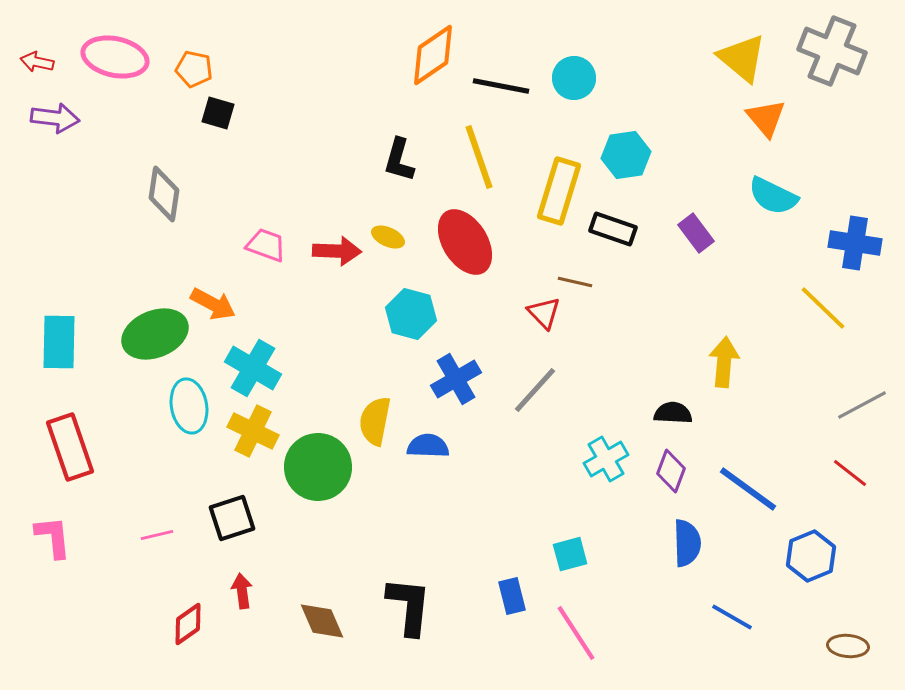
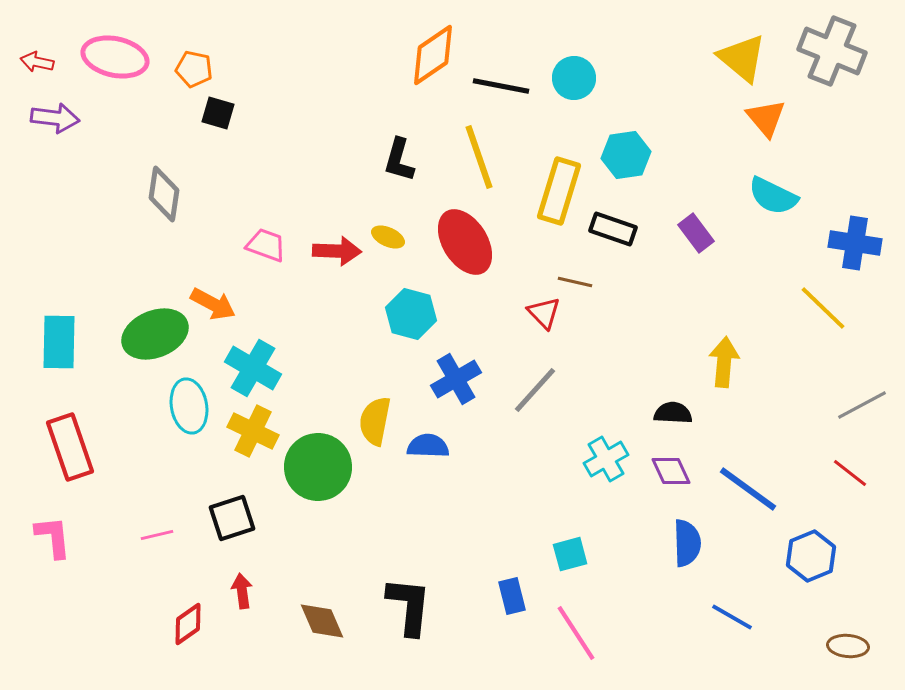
purple diamond at (671, 471): rotated 45 degrees counterclockwise
